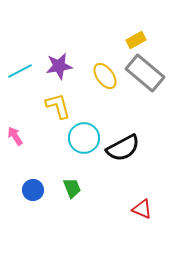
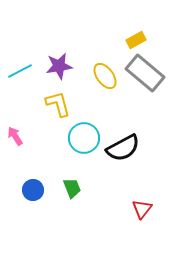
yellow L-shape: moved 2 px up
red triangle: rotated 45 degrees clockwise
